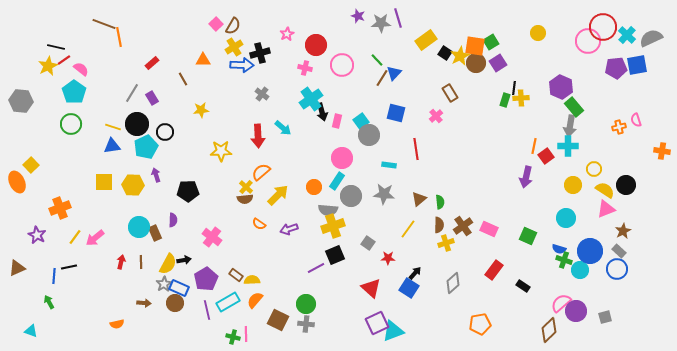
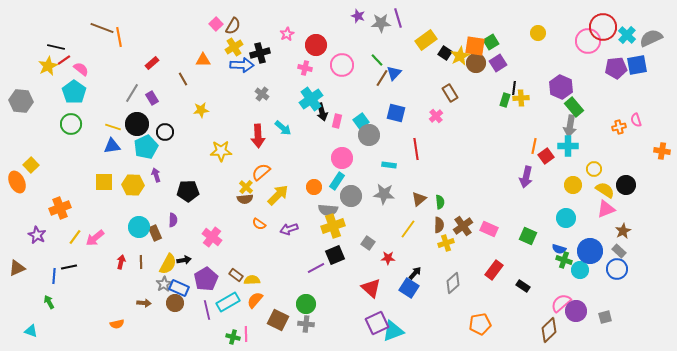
brown line at (104, 24): moved 2 px left, 4 px down
